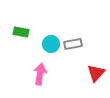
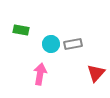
green rectangle: moved 2 px up
